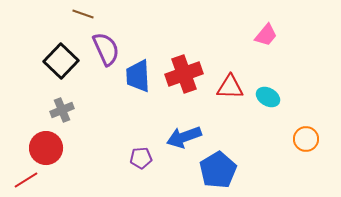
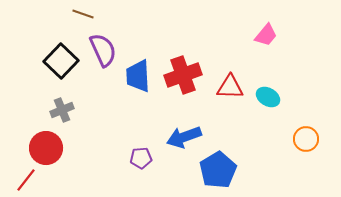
purple semicircle: moved 3 px left, 1 px down
red cross: moved 1 px left, 1 px down
red line: rotated 20 degrees counterclockwise
